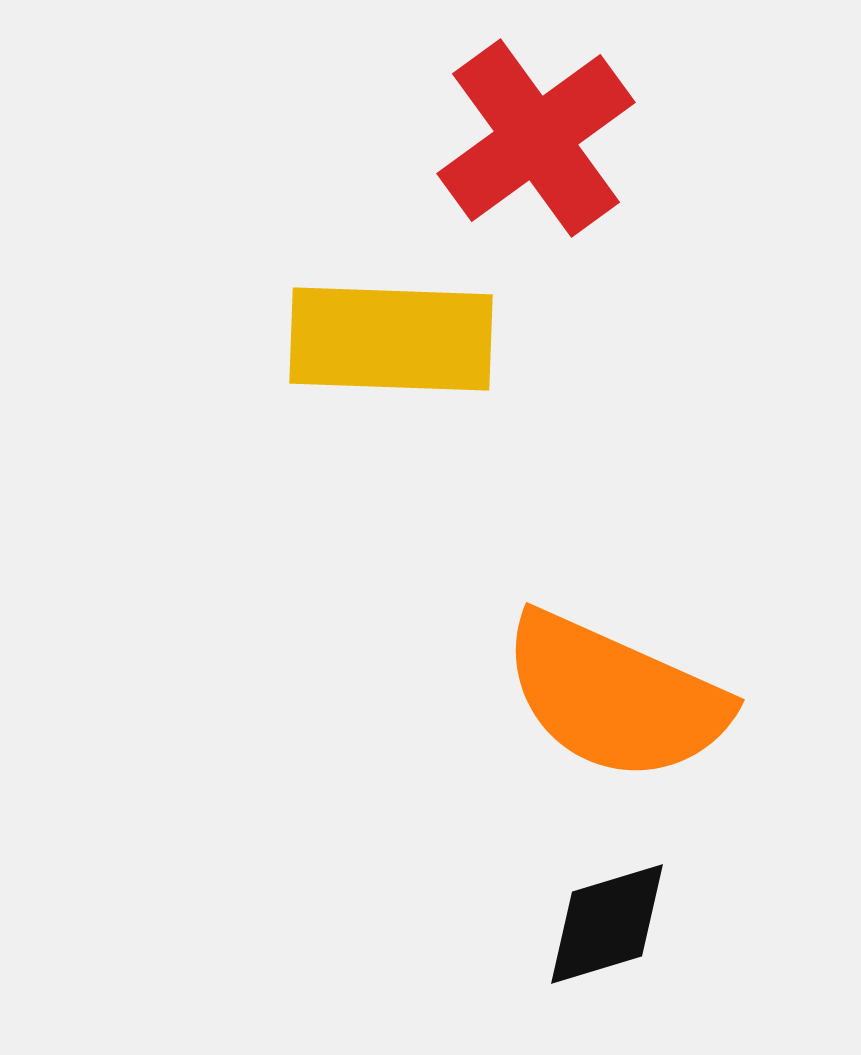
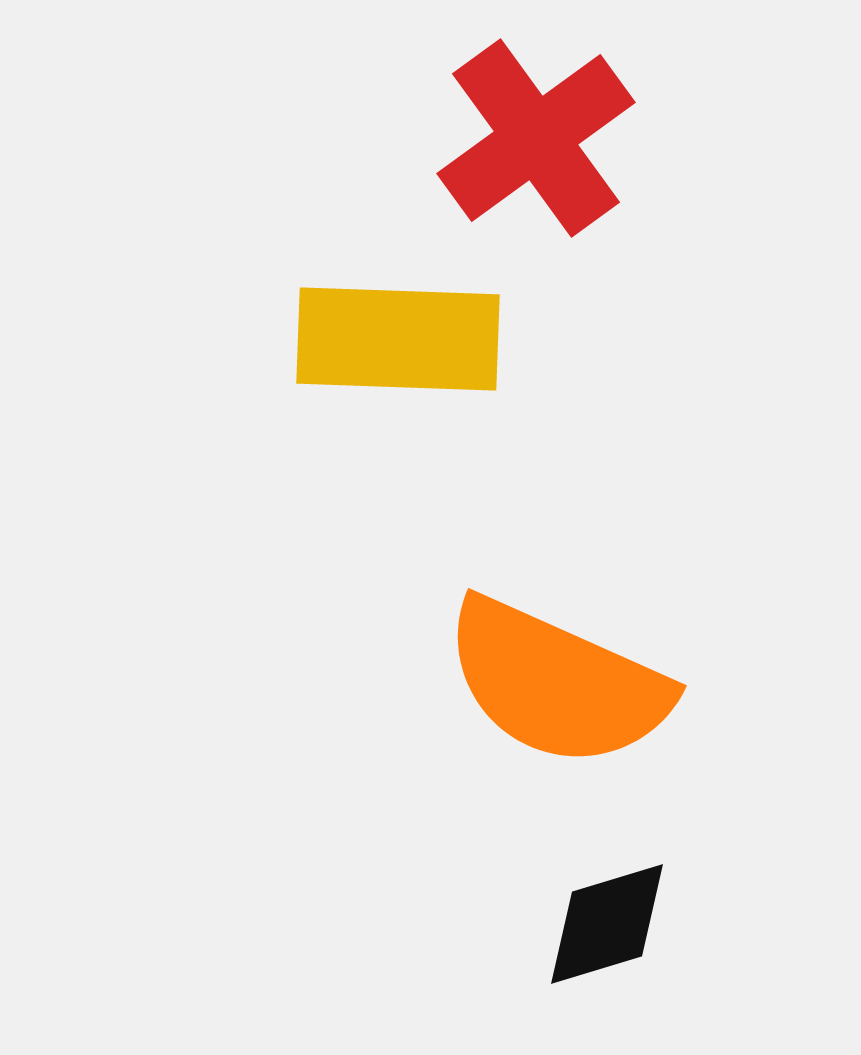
yellow rectangle: moved 7 px right
orange semicircle: moved 58 px left, 14 px up
